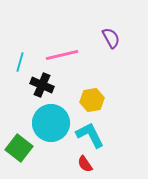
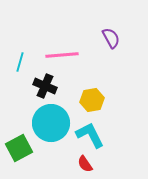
pink line: rotated 8 degrees clockwise
black cross: moved 3 px right, 1 px down
green square: rotated 24 degrees clockwise
